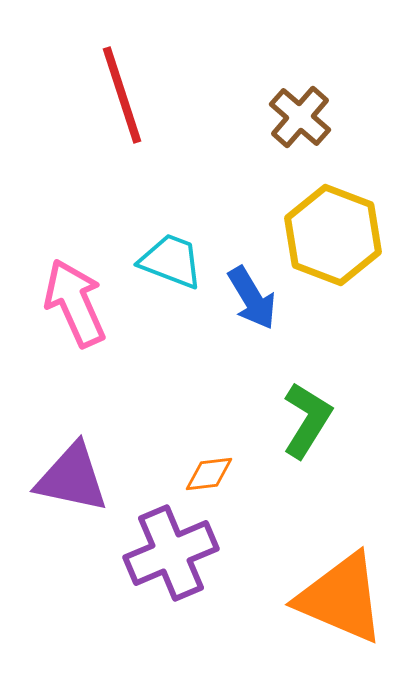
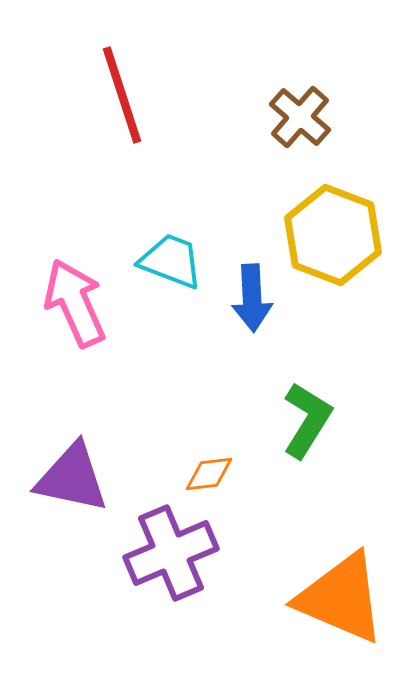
blue arrow: rotated 28 degrees clockwise
